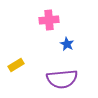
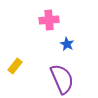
yellow rectangle: moved 1 px left, 1 px down; rotated 21 degrees counterclockwise
purple semicircle: rotated 108 degrees counterclockwise
